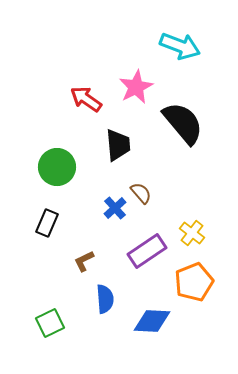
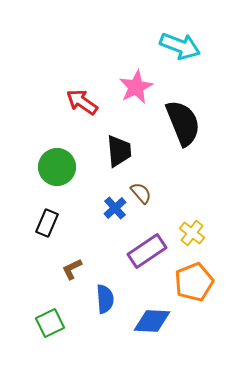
red arrow: moved 4 px left, 3 px down
black semicircle: rotated 18 degrees clockwise
black trapezoid: moved 1 px right, 6 px down
brown L-shape: moved 12 px left, 8 px down
